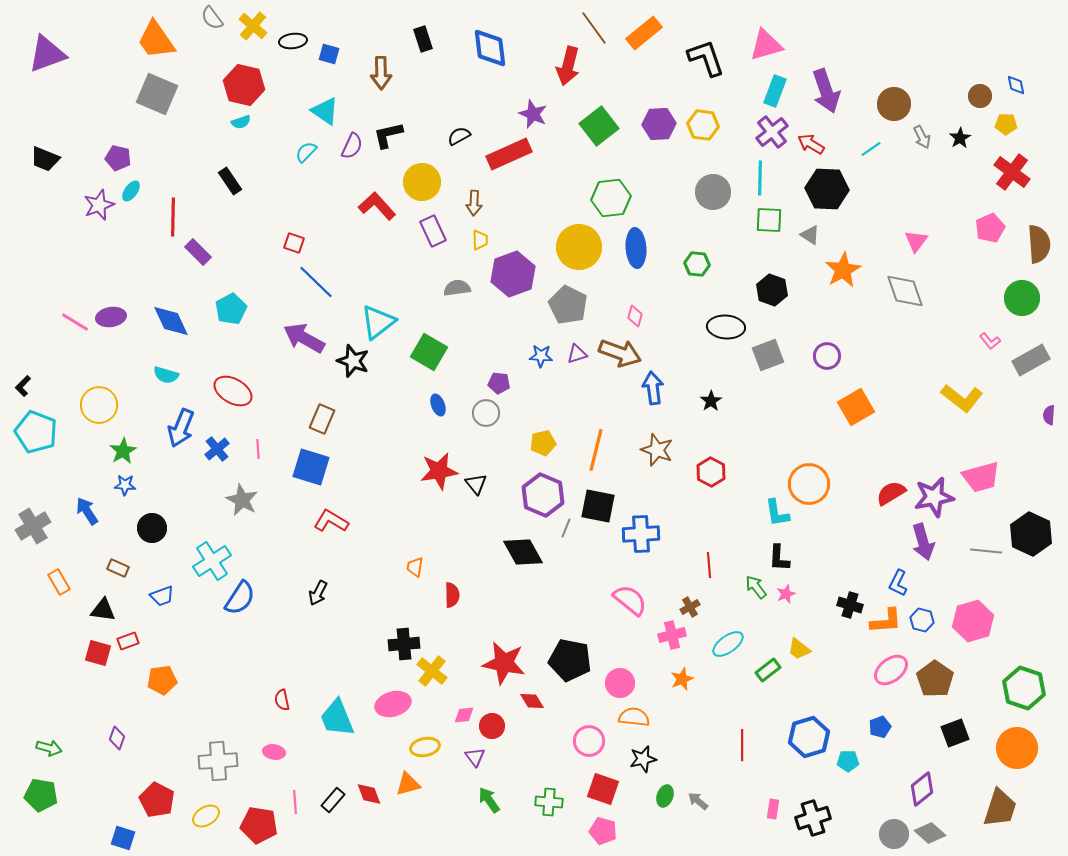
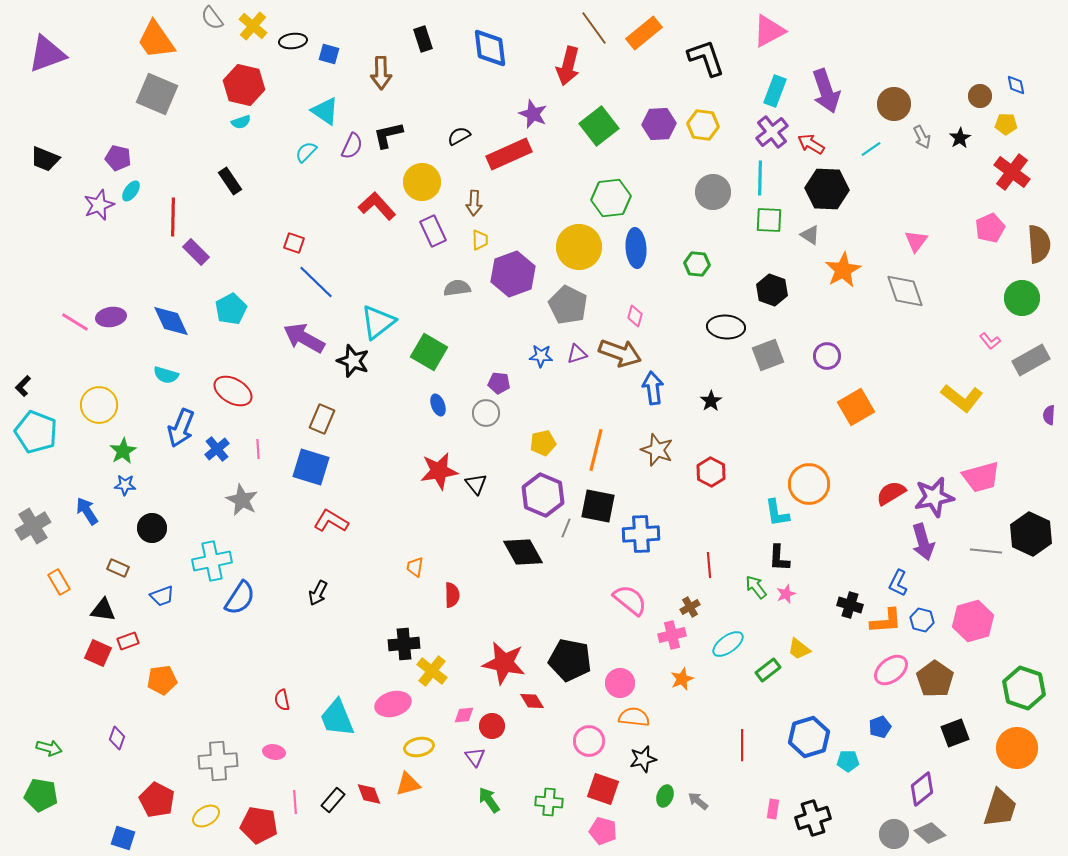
pink triangle at (766, 45): moved 3 px right, 14 px up; rotated 12 degrees counterclockwise
purple rectangle at (198, 252): moved 2 px left
cyan cross at (212, 561): rotated 21 degrees clockwise
red square at (98, 653): rotated 8 degrees clockwise
yellow ellipse at (425, 747): moved 6 px left
